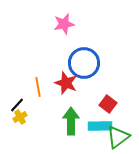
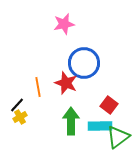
red square: moved 1 px right, 1 px down
